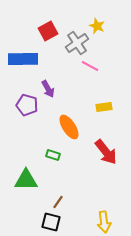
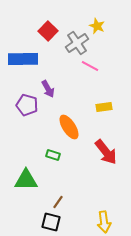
red square: rotated 18 degrees counterclockwise
